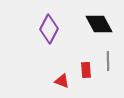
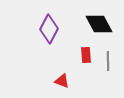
red rectangle: moved 15 px up
